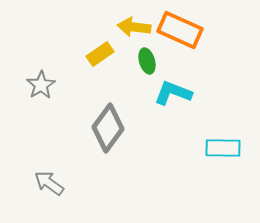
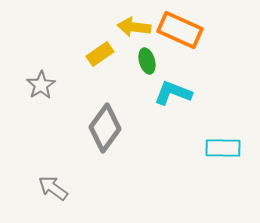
gray diamond: moved 3 px left
gray arrow: moved 4 px right, 5 px down
